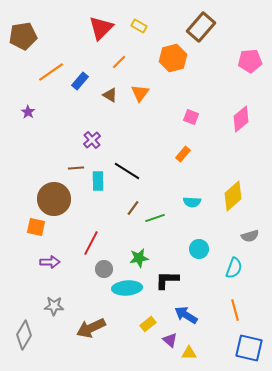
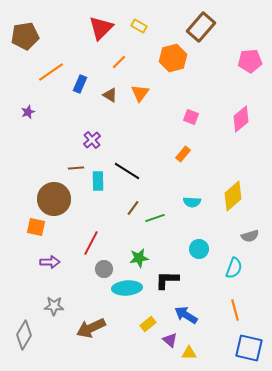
brown pentagon at (23, 36): moved 2 px right
blue rectangle at (80, 81): moved 3 px down; rotated 18 degrees counterclockwise
purple star at (28, 112): rotated 16 degrees clockwise
